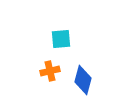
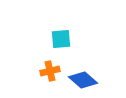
blue diamond: rotated 64 degrees counterclockwise
